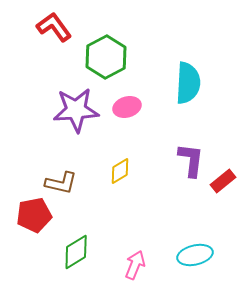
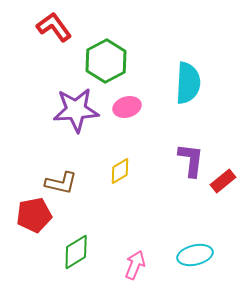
green hexagon: moved 4 px down
